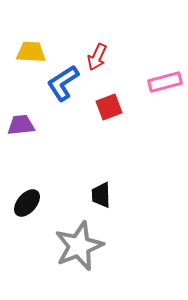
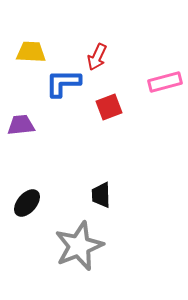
blue L-shape: rotated 33 degrees clockwise
